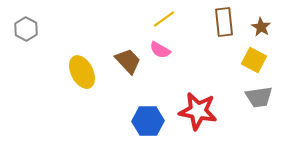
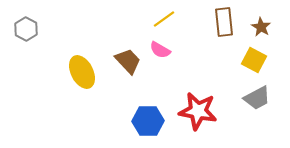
gray trapezoid: moved 2 px left, 1 px down; rotated 20 degrees counterclockwise
